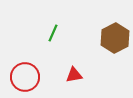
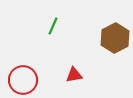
green line: moved 7 px up
red circle: moved 2 px left, 3 px down
